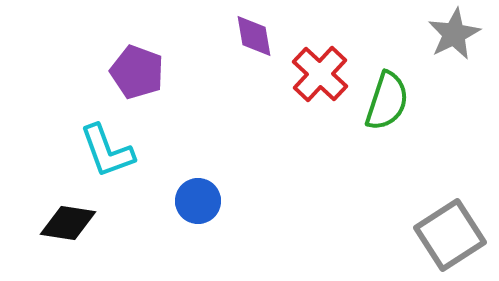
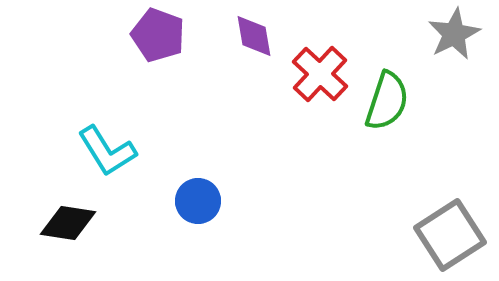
purple pentagon: moved 21 px right, 37 px up
cyan L-shape: rotated 12 degrees counterclockwise
